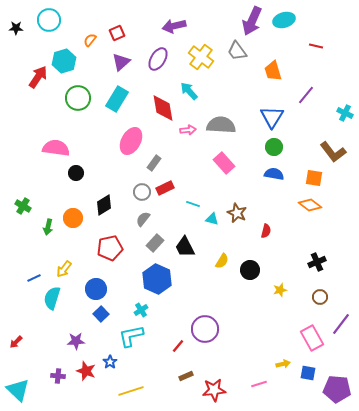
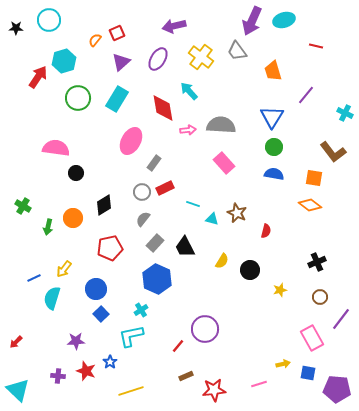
orange semicircle at (90, 40): moved 5 px right
purple line at (341, 324): moved 5 px up
